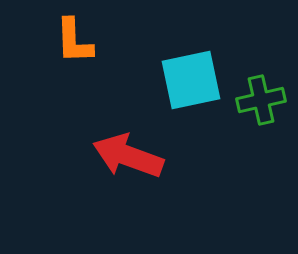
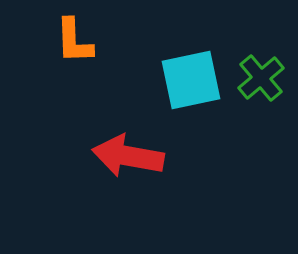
green cross: moved 22 px up; rotated 27 degrees counterclockwise
red arrow: rotated 10 degrees counterclockwise
